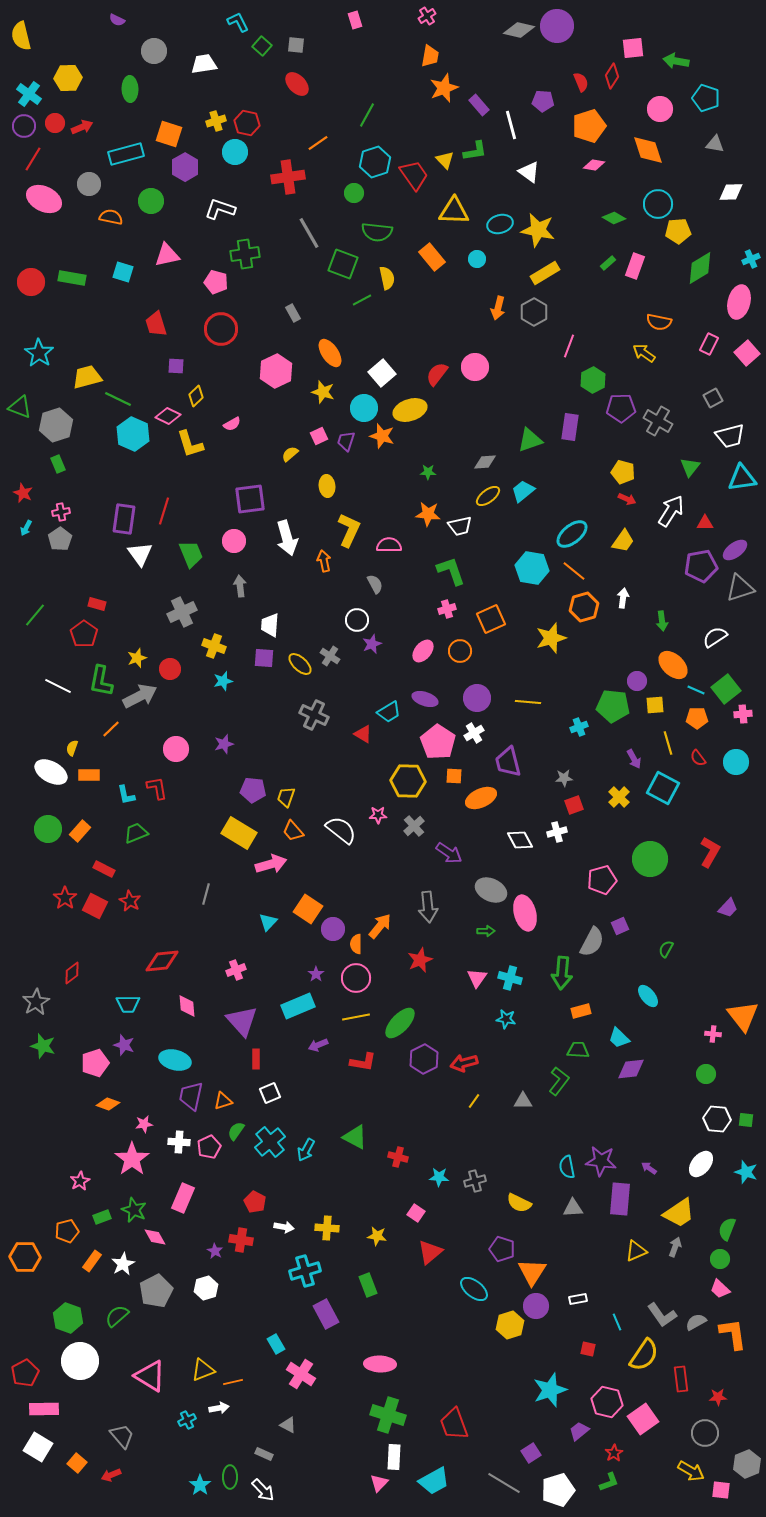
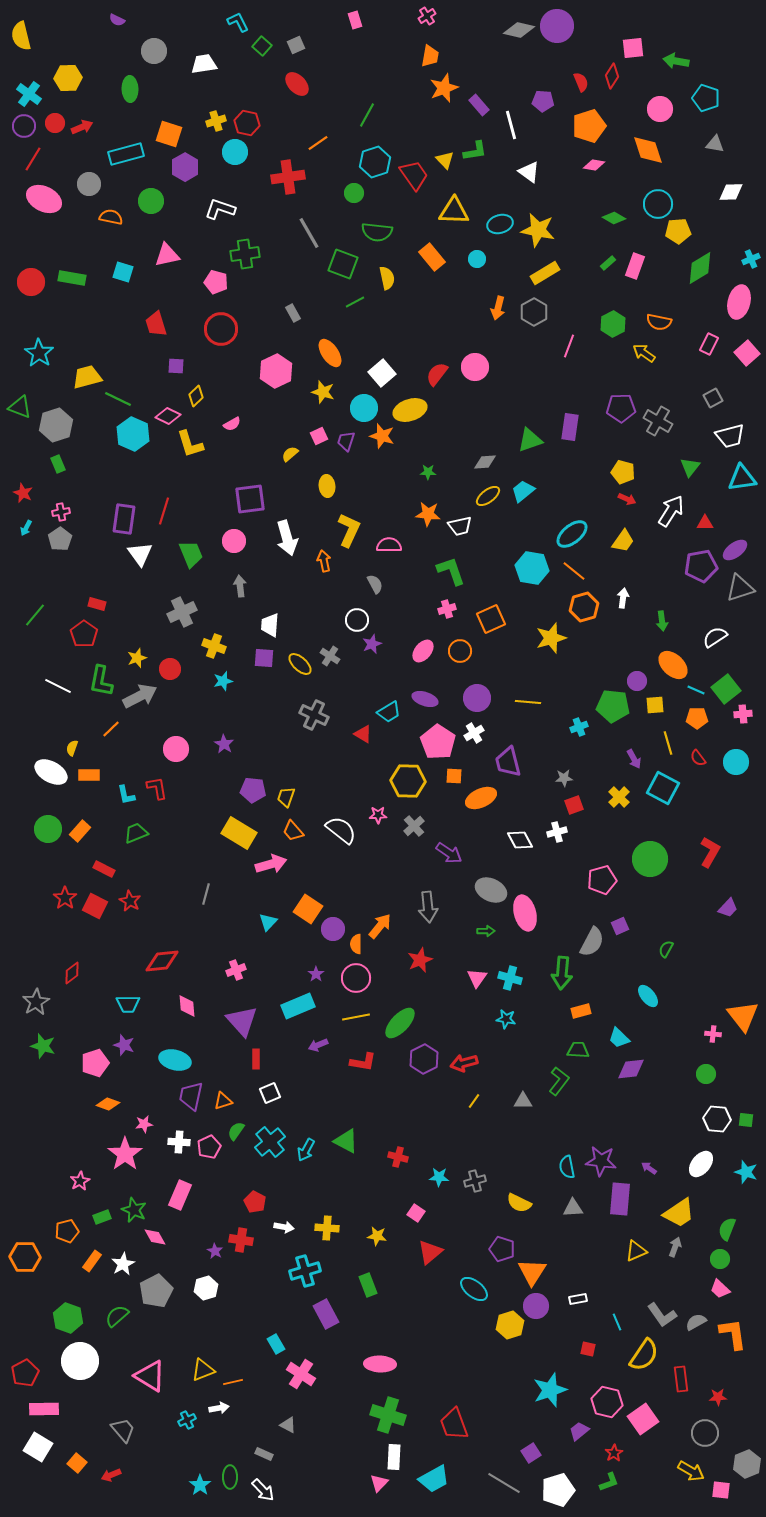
gray square at (296, 45): rotated 30 degrees counterclockwise
green line at (362, 300): moved 7 px left, 2 px down
green hexagon at (593, 380): moved 20 px right, 56 px up
purple star at (224, 744): rotated 24 degrees counterclockwise
green triangle at (355, 1137): moved 9 px left, 4 px down
pink star at (132, 1159): moved 7 px left, 5 px up
pink rectangle at (183, 1198): moved 3 px left, 3 px up
gray trapezoid at (122, 1436): moved 1 px right, 6 px up
cyan trapezoid at (434, 1481): moved 2 px up
